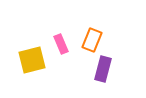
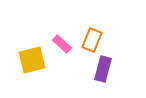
pink rectangle: moved 1 px right; rotated 24 degrees counterclockwise
